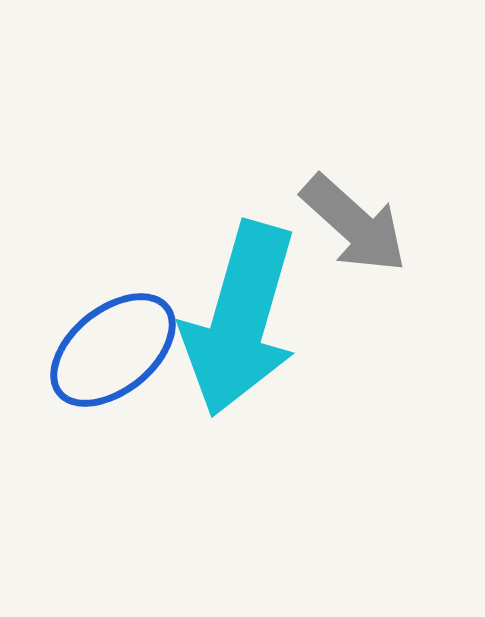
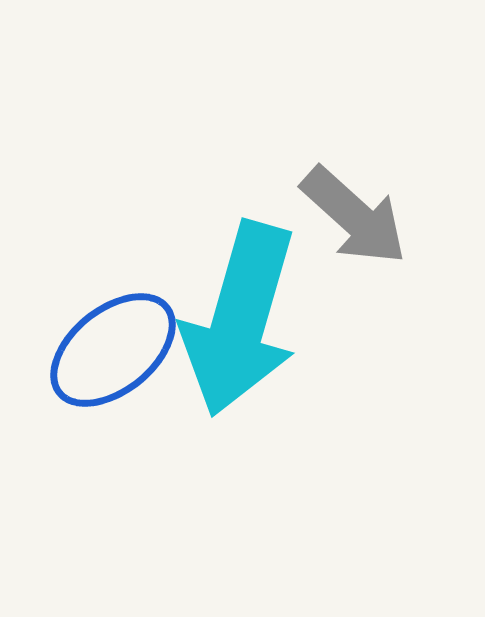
gray arrow: moved 8 px up
